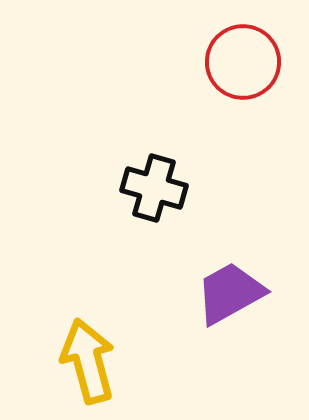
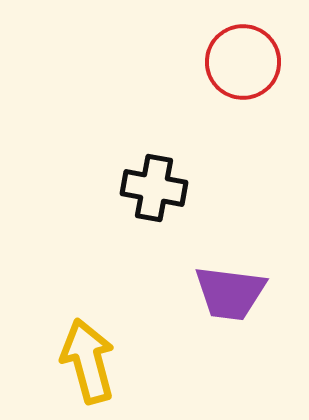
black cross: rotated 6 degrees counterclockwise
purple trapezoid: rotated 144 degrees counterclockwise
